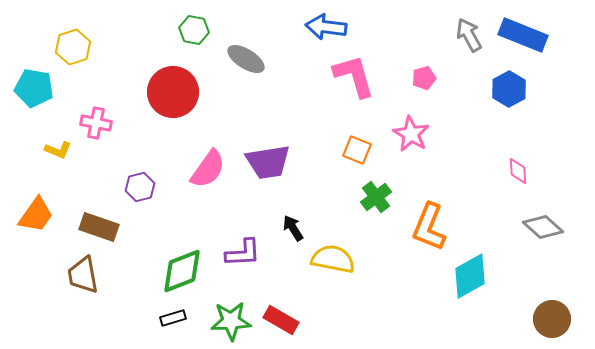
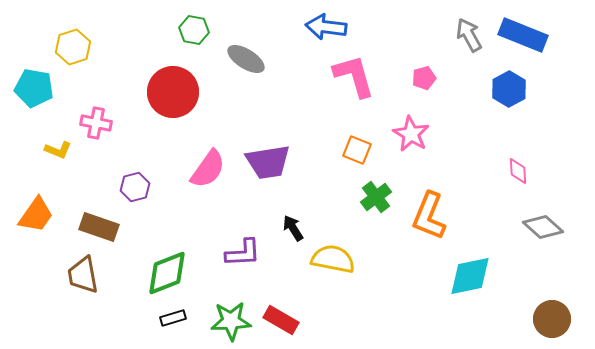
purple hexagon: moved 5 px left
orange L-shape: moved 11 px up
green diamond: moved 15 px left, 2 px down
cyan diamond: rotated 18 degrees clockwise
